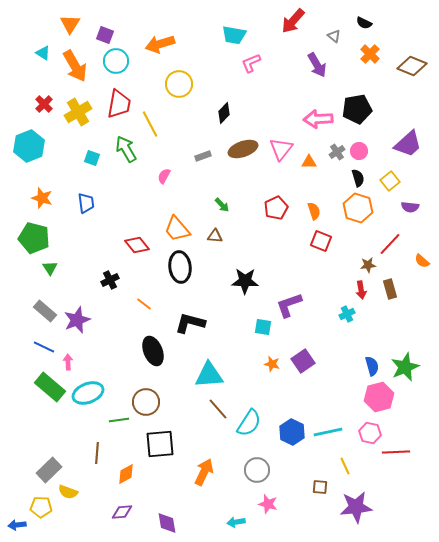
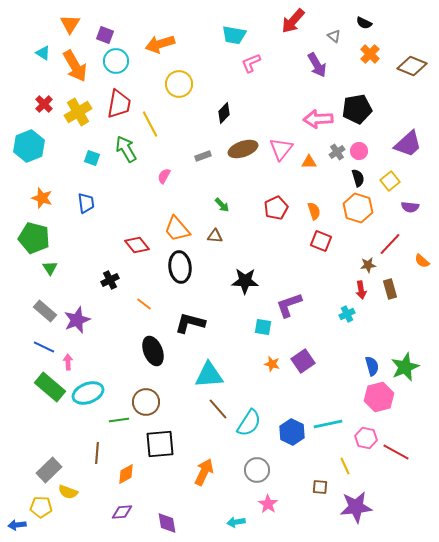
cyan line at (328, 432): moved 8 px up
pink hexagon at (370, 433): moved 4 px left, 5 px down
red line at (396, 452): rotated 32 degrees clockwise
pink star at (268, 504): rotated 18 degrees clockwise
